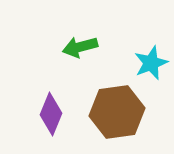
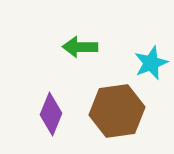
green arrow: rotated 16 degrees clockwise
brown hexagon: moved 1 px up
